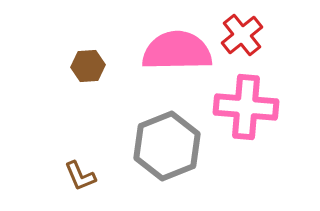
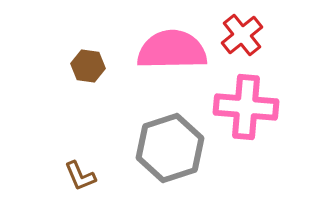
pink semicircle: moved 5 px left, 1 px up
brown hexagon: rotated 12 degrees clockwise
gray hexagon: moved 3 px right, 2 px down; rotated 4 degrees clockwise
